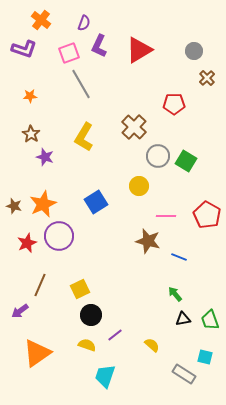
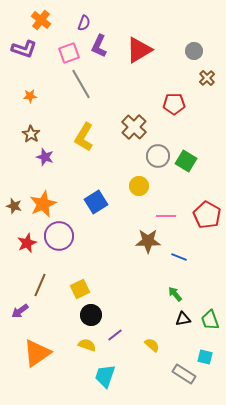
brown star at (148, 241): rotated 15 degrees counterclockwise
